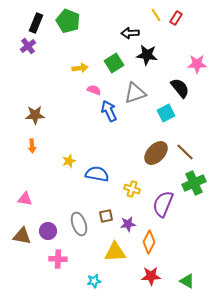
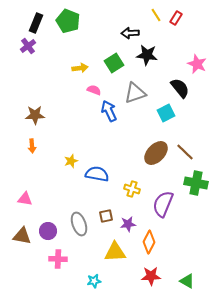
pink star: rotated 24 degrees clockwise
yellow star: moved 2 px right
green cross: moved 2 px right; rotated 35 degrees clockwise
